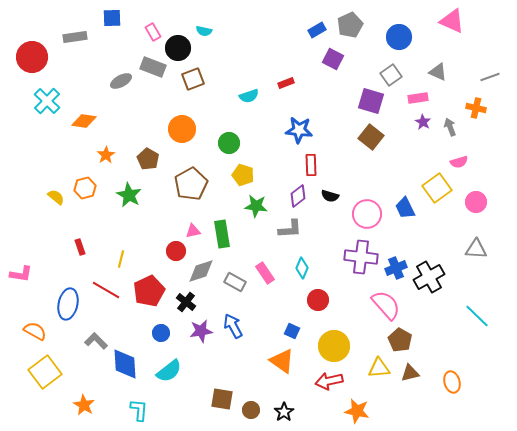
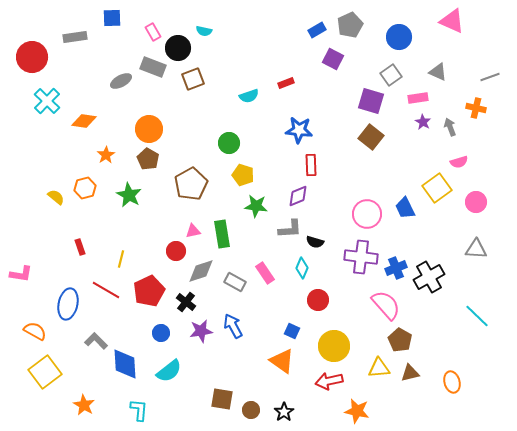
orange circle at (182, 129): moved 33 px left
purple diamond at (298, 196): rotated 15 degrees clockwise
black semicircle at (330, 196): moved 15 px left, 46 px down
